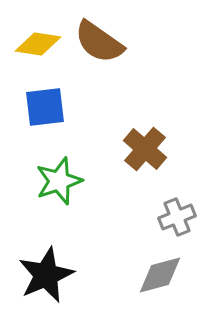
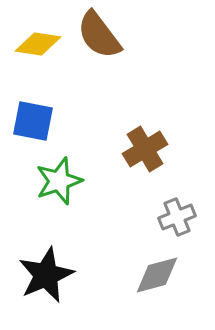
brown semicircle: moved 7 px up; rotated 18 degrees clockwise
blue square: moved 12 px left, 14 px down; rotated 18 degrees clockwise
brown cross: rotated 18 degrees clockwise
gray diamond: moved 3 px left
